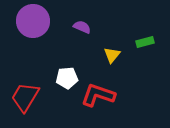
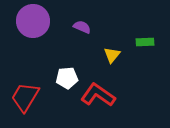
green rectangle: rotated 12 degrees clockwise
red L-shape: rotated 16 degrees clockwise
